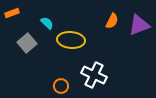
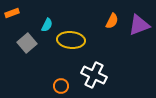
cyan semicircle: moved 2 px down; rotated 72 degrees clockwise
